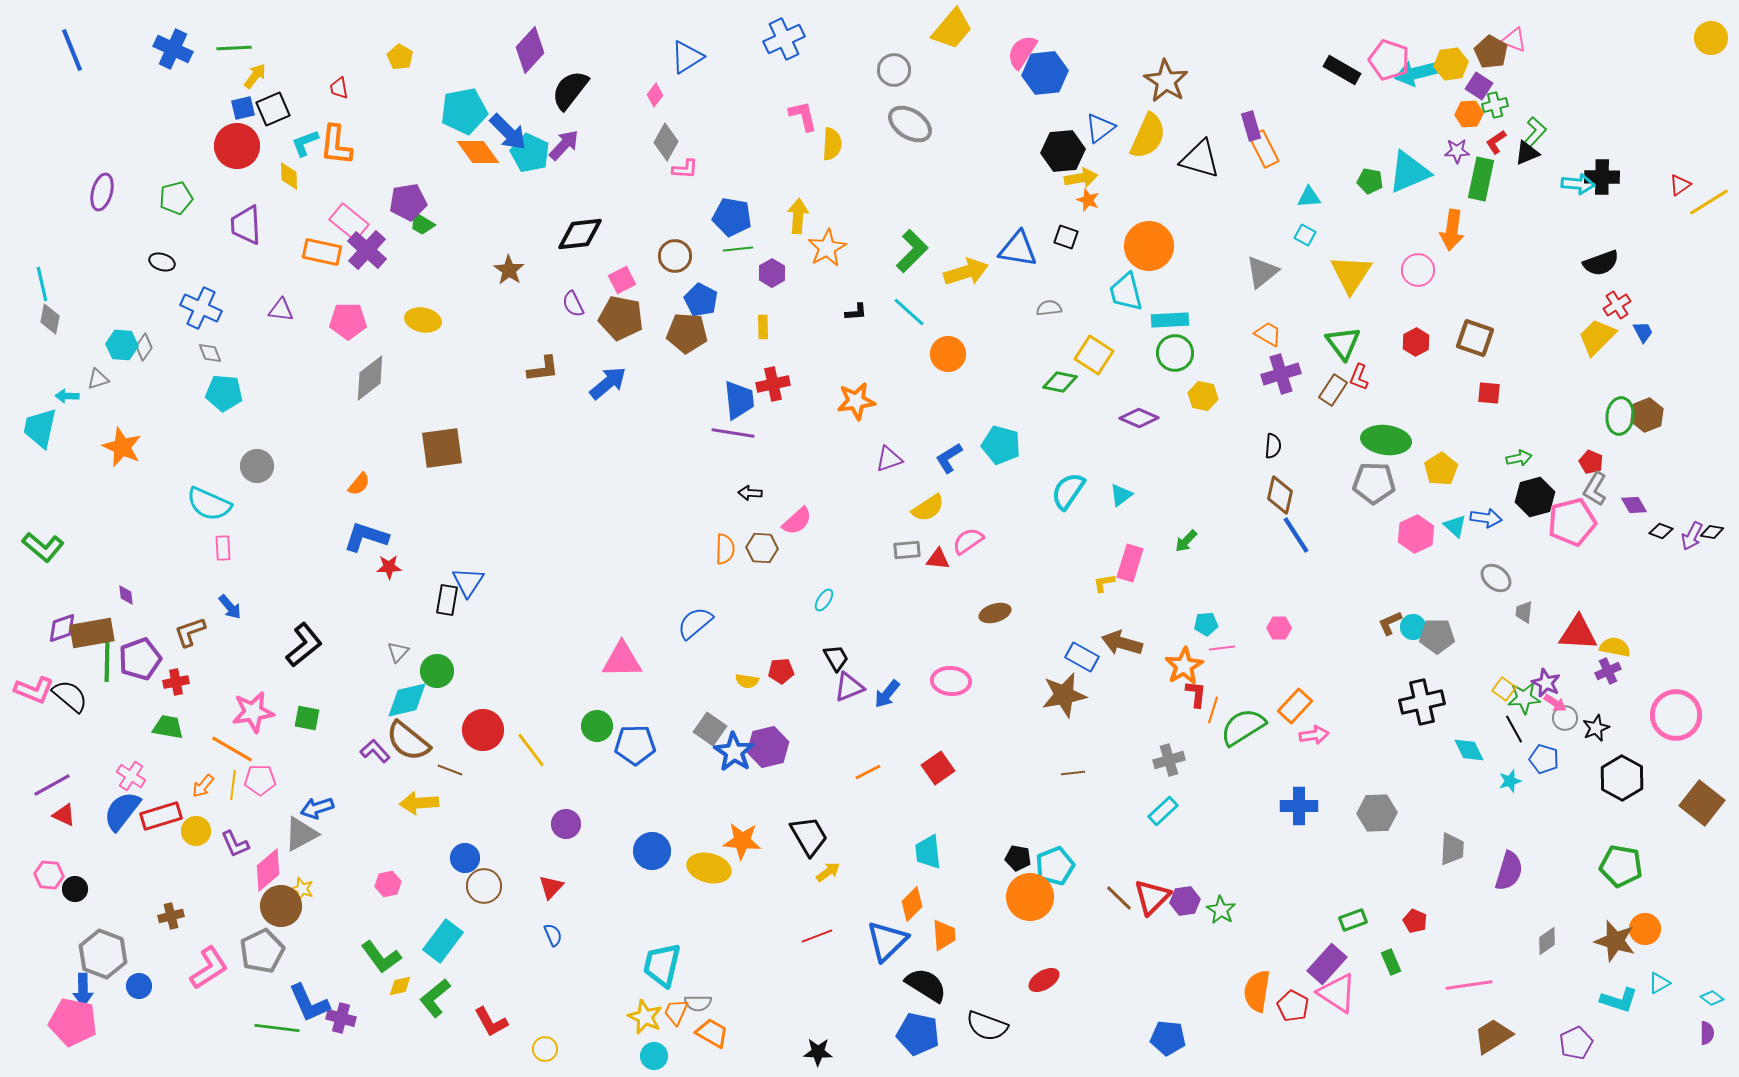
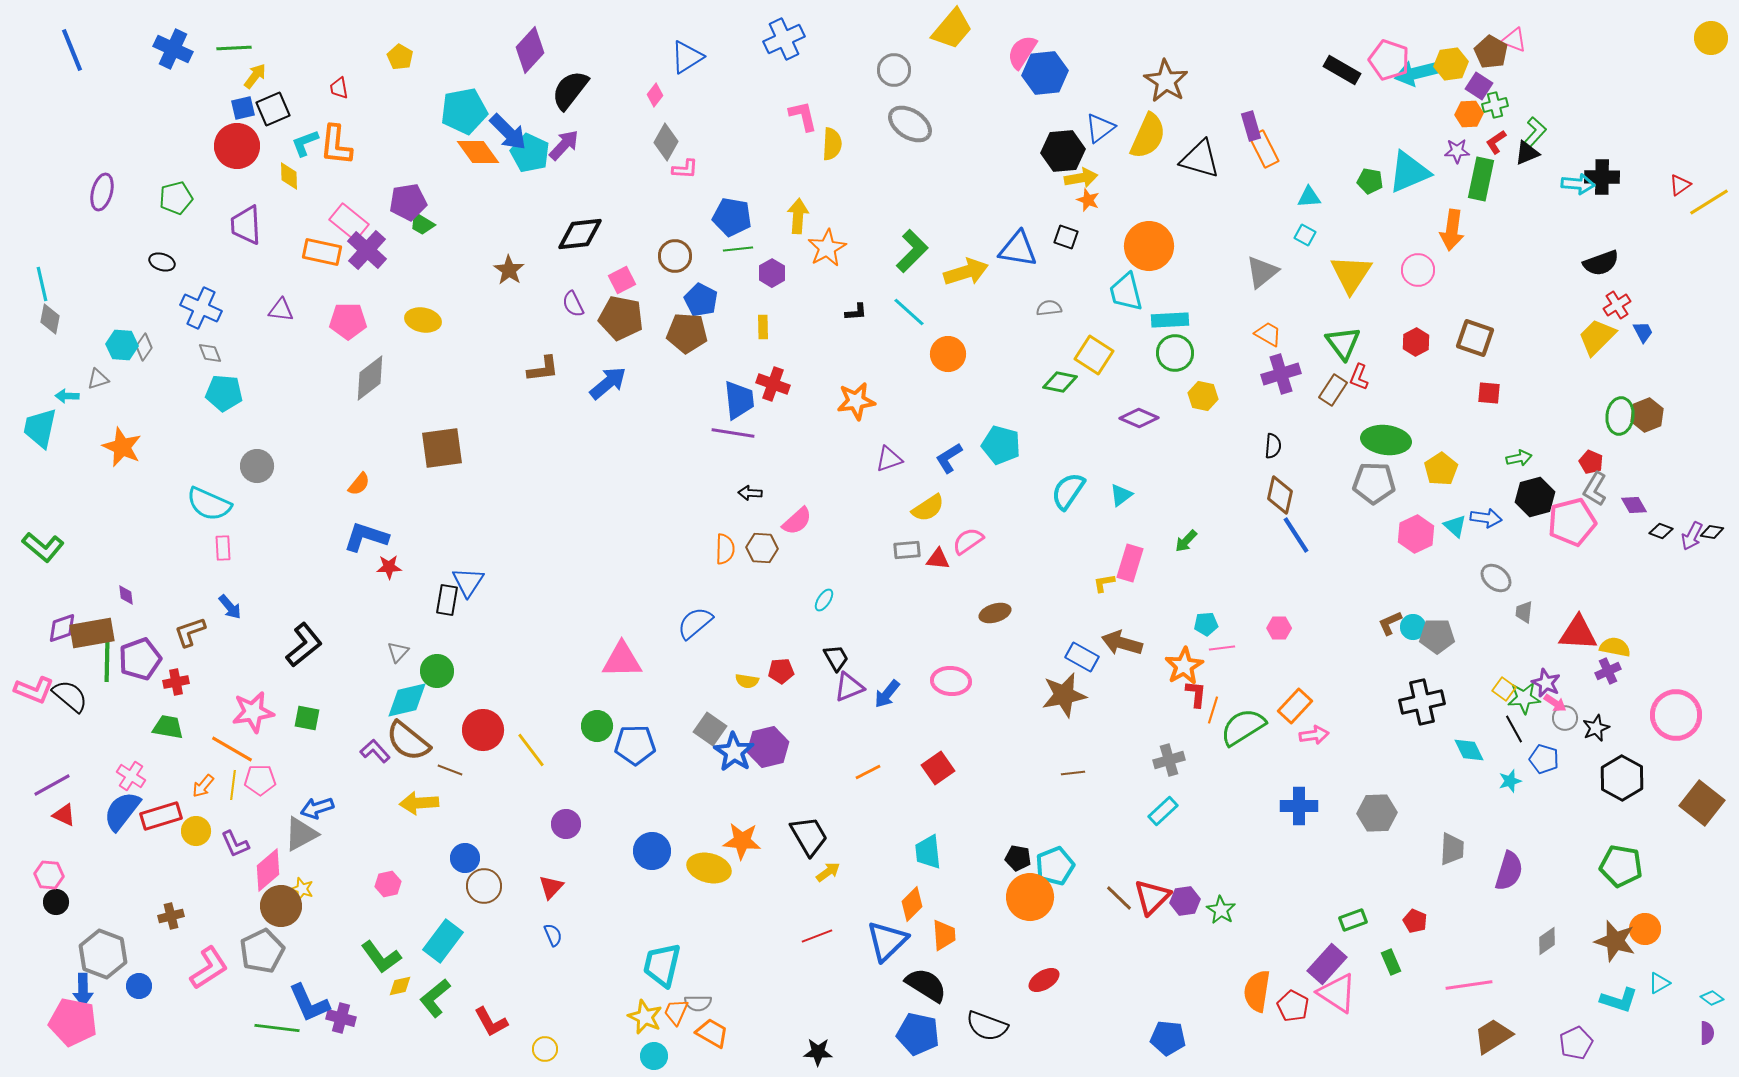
red cross at (773, 384): rotated 32 degrees clockwise
black circle at (75, 889): moved 19 px left, 13 px down
